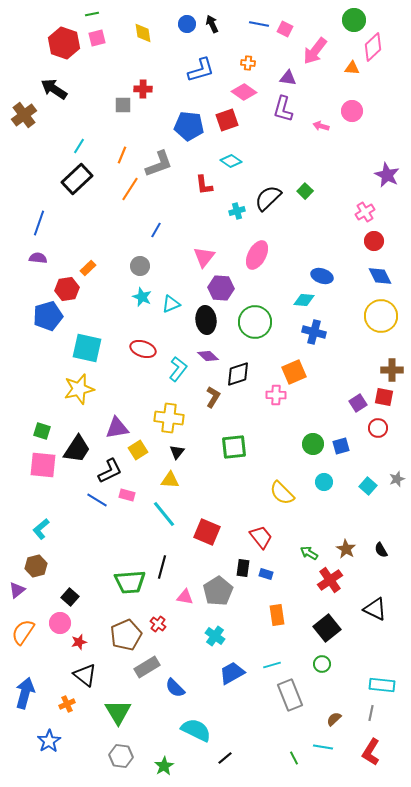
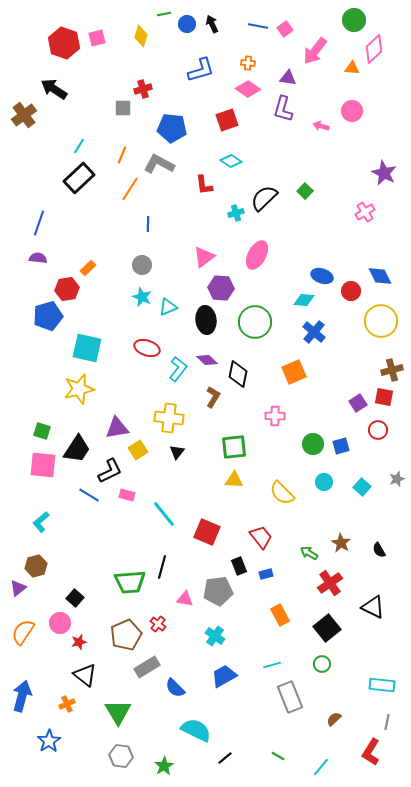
green line at (92, 14): moved 72 px right
blue line at (259, 24): moved 1 px left, 2 px down
pink square at (285, 29): rotated 28 degrees clockwise
yellow diamond at (143, 33): moved 2 px left, 3 px down; rotated 25 degrees clockwise
pink diamond at (373, 47): moved 1 px right, 2 px down
red cross at (143, 89): rotated 18 degrees counterclockwise
pink diamond at (244, 92): moved 4 px right, 3 px up
gray square at (123, 105): moved 3 px down
blue pentagon at (189, 126): moved 17 px left, 2 px down
gray L-shape at (159, 164): rotated 132 degrees counterclockwise
purple star at (387, 175): moved 3 px left, 2 px up
black rectangle at (77, 179): moved 2 px right, 1 px up
black semicircle at (268, 198): moved 4 px left
cyan cross at (237, 211): moved 1 px left, 2 px down
blue line at (156, 230): moved 8 px left, 6 px up; rotated 28 degrees counterclockwise
red circle at (374, 241): moved 23 px left, 50 px down
pink triangle at (204, 257): rotated 15 degrees clockwise
gray circle at (140, 266): moved 2 px right, 1 px up
cyan triangle at (171, 304): moved 3 px left, 3 px down
yellow circle at (381, 316): moved 5 px down
blue cross at (314, 332): rotated 25 degrees clockwise
red ellipse at (143, 349): moved 4 px right, 1 px up
purple diamond at (208, 356): moved 1 px left, 4 px down
brown cross at (392, 370): rotated 15 degrees counterclockwise
black diamond at (238, 374): rotated 60 degrees counterclockwise
pink cross at (276, 395): moved 1 px left, 21 px down
red circle at (378, 428): moved 2 px down
yellow triangle at (170, 480): moved 64 px right
cyan square at (368, 486): moved 6 px left, 1 px down
blue line at (97, 500): moved 8 px left, 5 px up
cyan L-shape at (41, 529): moved 7 px up
brown star at (346, 549): moved 5 px left, 6 px up
black semicircle at (381, 550): moved 2 px left
black rectangle at (243, 568): moved 4 px left, 2 px up; rotated 30 degrees counterclockwise
blue rectangle at (266, 574): rotated 32 degrees counterclockwise
red cross at (330, 580): moved 3 px down
purple triangle at (17, 590): moved 1 px right, 2 px up
gray pentagon at (218, 591): rotated 24 degrees clockwise
black square at (70, 597): moved 5 px right, 1 px down
pink triangle at (185, 597): moved 2 px down
black triangle at (375, 609): moved 2 px left, 2 px up
orange rectangle at (277, 615): moved 3 px right; rotated 20 degrees counterclockwise
blue trapezoid at (232, 673): moved 8 px left, 3 px down
blue arrow at (25, 693): moved 3 px left, 3 px down
gray rectangle at (290, 695): moved 2 px down
gray line at (371, 713): moved 16 px right, 9 px down
cyan line at (323, 747): moved 2 px left, 20 px down; rotated 60 degrees counterclockwise
green line at (294, 758): moved 16 px left, 2 px up; rotated 32 degrees counterclockwise
